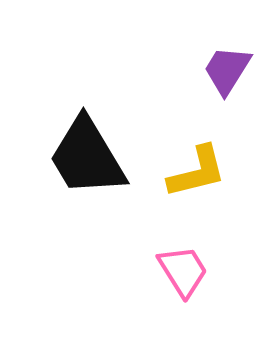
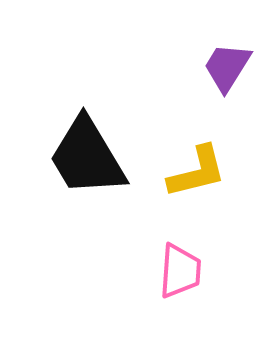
purple trapezoid: moved 3 px up
pink trapezoid: moved 3 px left; rotated 36 degrees clockwise
